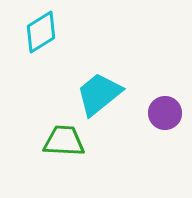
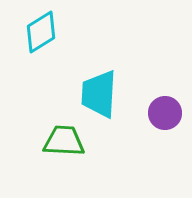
cyan trapezoid: rotated 48 degrees counterclockwise
